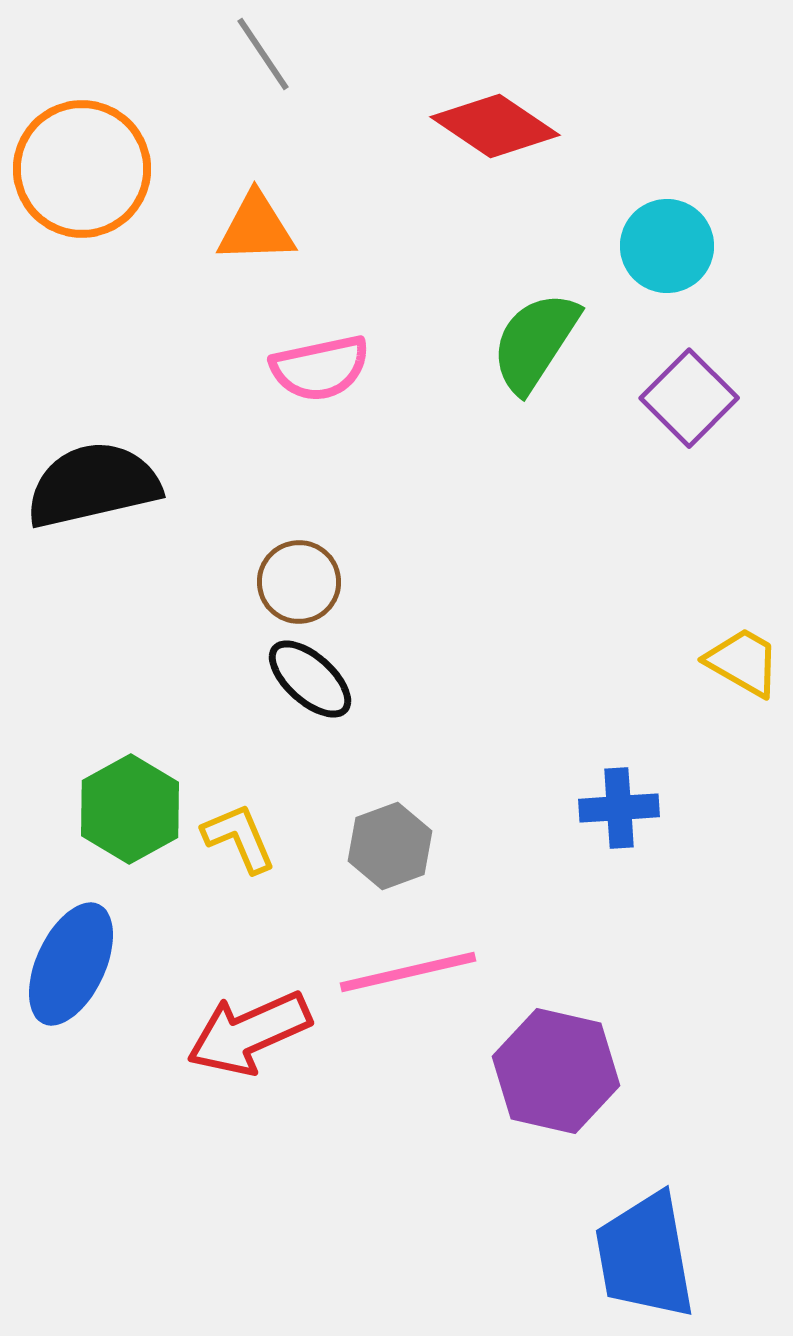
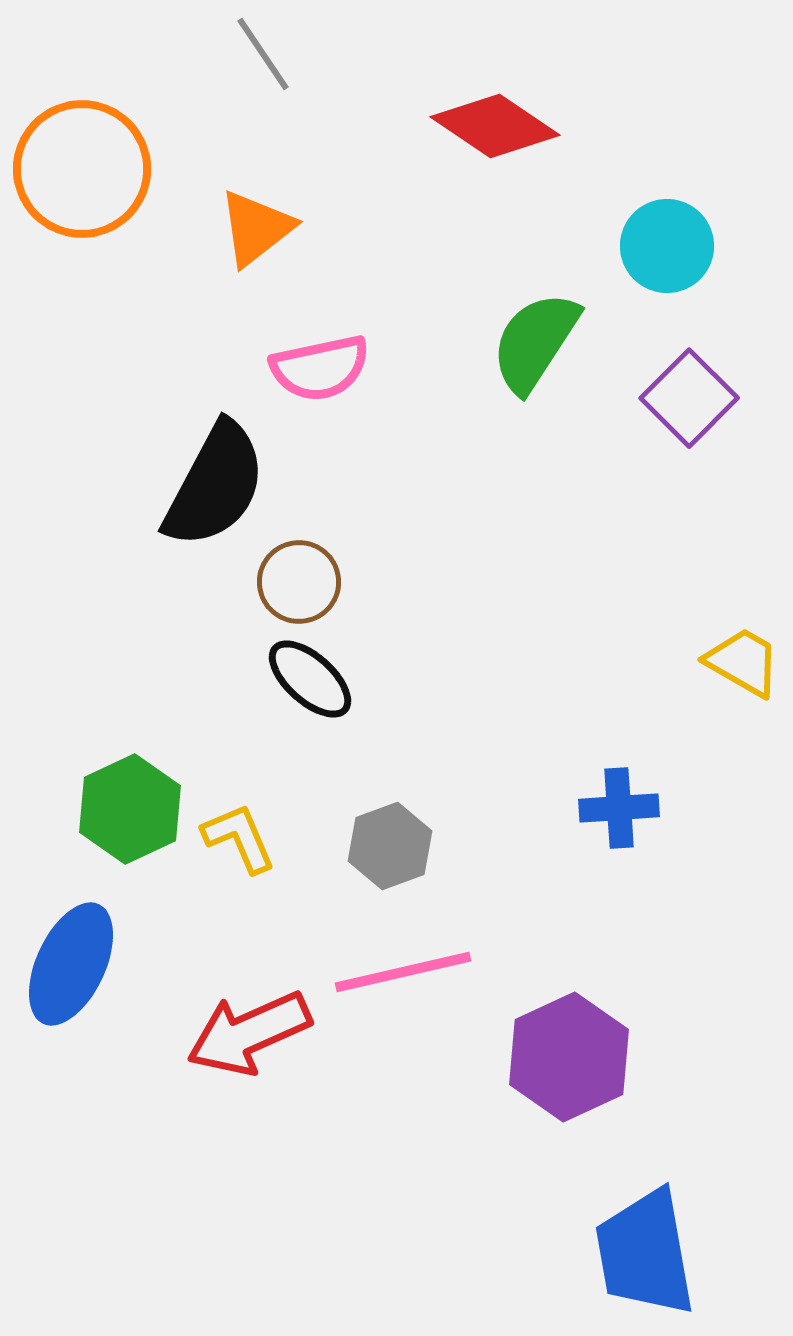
orange triangle: rotated 36 degrees counterclockwise
black semicircle: moved 122 px right; rotated 131 degrees clockwise
green hexagon: rotated 4 degrees clockwise
pink line: moved 5 px left
purple hexagon: moved 13 px right, 14 px up; rotated 22 degrees clockwise
blue trapezoid: moved 3 px up
